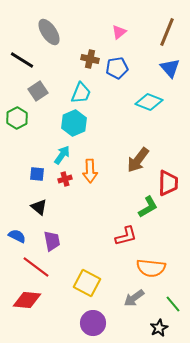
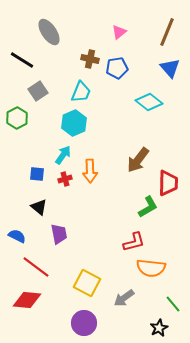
cyan trapezoid: moved 1 px up
cyan diamond: rotated 16 degrees clockwise
cyan arrow: moved 1 px right
red L-shape: moved 8 px right, 6 px down
purple trapezoid: moved 7 px right, 7 px up
gray arrow: moved 10 px left
purple circle: moved 9 px left
